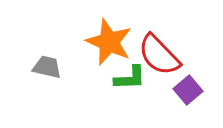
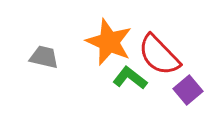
gray trapezoid: moved 3 px left, 10 px up
green L-shape: rotated 140 degrees counterclockwise
